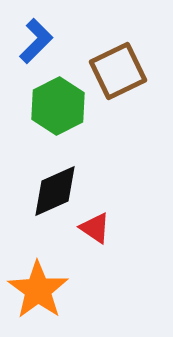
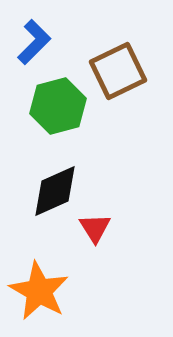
blue L-shape: moved 2 px left, 1 px down
green hexagon: rotated 12 degrees clockwise
red triangle: rotated 24 degrees clockwise
orange star: moved 1 px right, 1 px down; rotated 6 degrees counterclockwise
